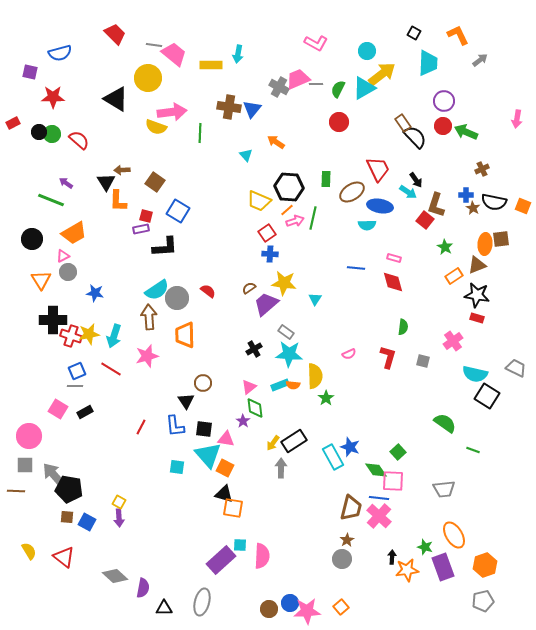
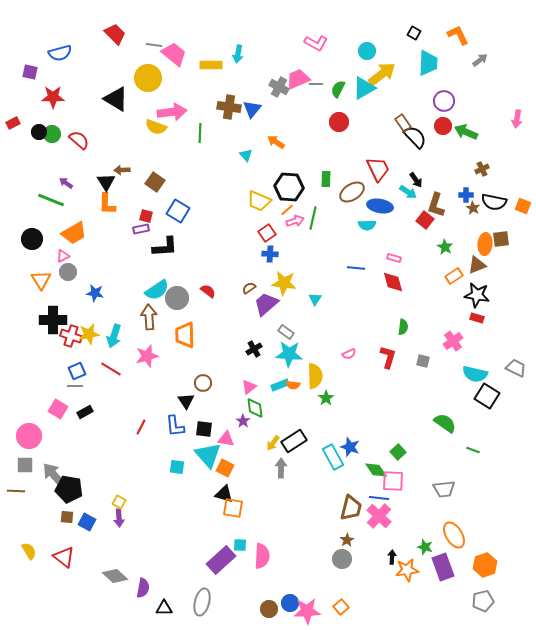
orange L-shape at (118, 201): moved 11 px left, 3 px down
